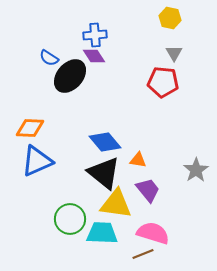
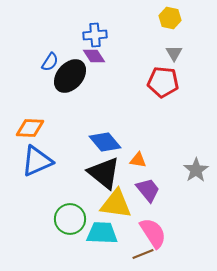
blue semicircle: moved 1 px right, 4 px down; rotated 90 degrees counterclockwise
pink semicircle: rotated 40 degrees clockwise
